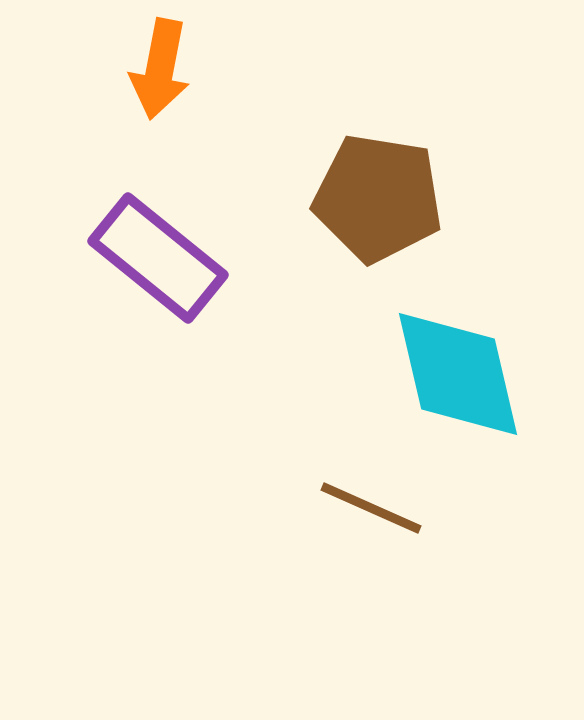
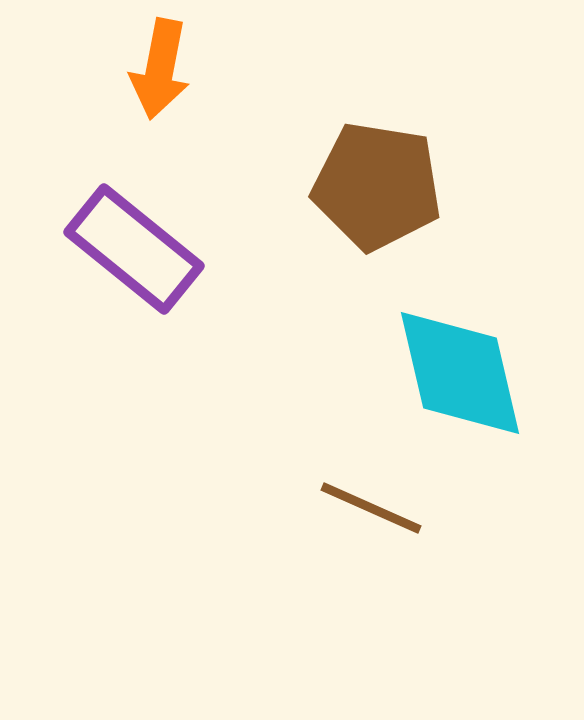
brown pentagon: moved 1 px left, 12 px up
purple rectangle: moved 24 px left, 9 px up
cyan diamond: moved 2 px right, 1 px up
